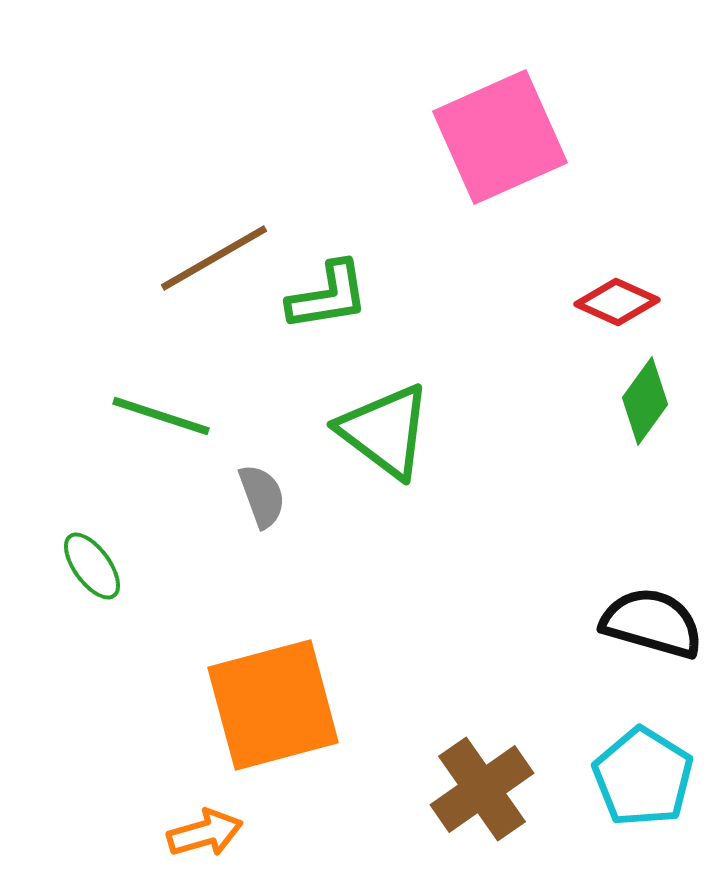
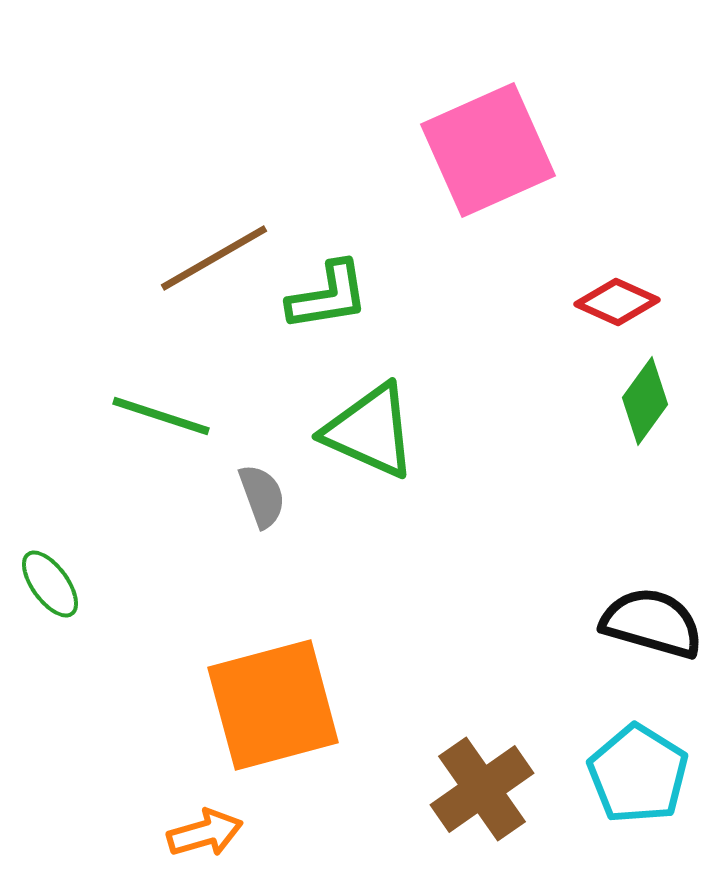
pink square: moved 12 px left, 13 px down
green triangle: moved 15 px left; rotated 13 degrees counterclockwise
green ellipse: moved 42 px left, 18 px down
cyan pentagon: moved 5 px left, 3 px up
